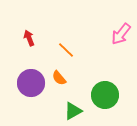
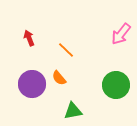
purple circle: moved 1 px right, 1 px down
green circle: moved 11 px right, 10 px up
green triangle: rotated 18 degrees clockwise
